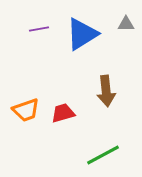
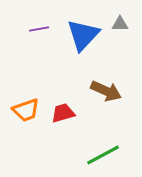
gray triangle: moved 6 px left
blue triangle: moved 1 px right, 1 px down; rotated 15 degrees counterclockwise
brown arrow: rotated 60 degrees counterclockwise
